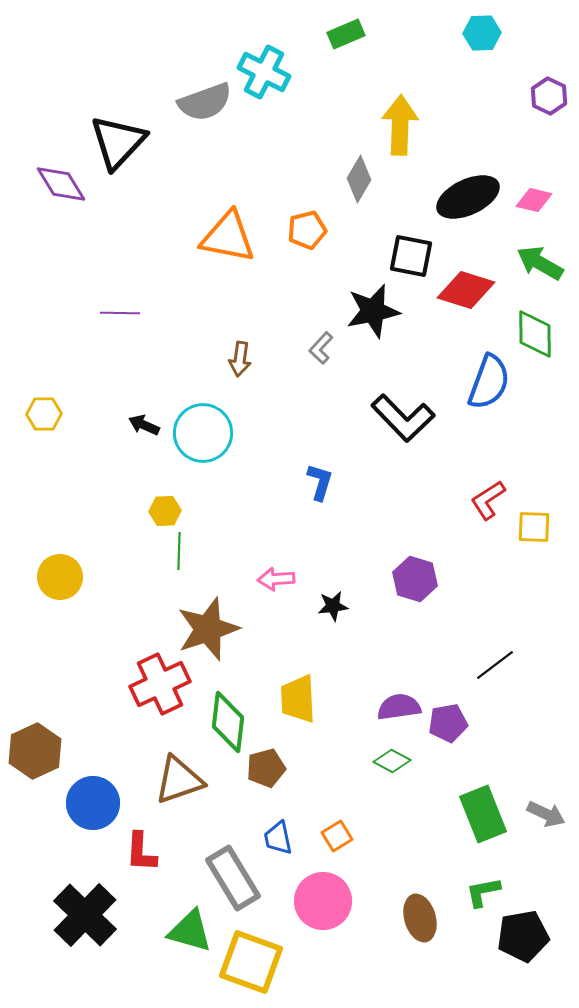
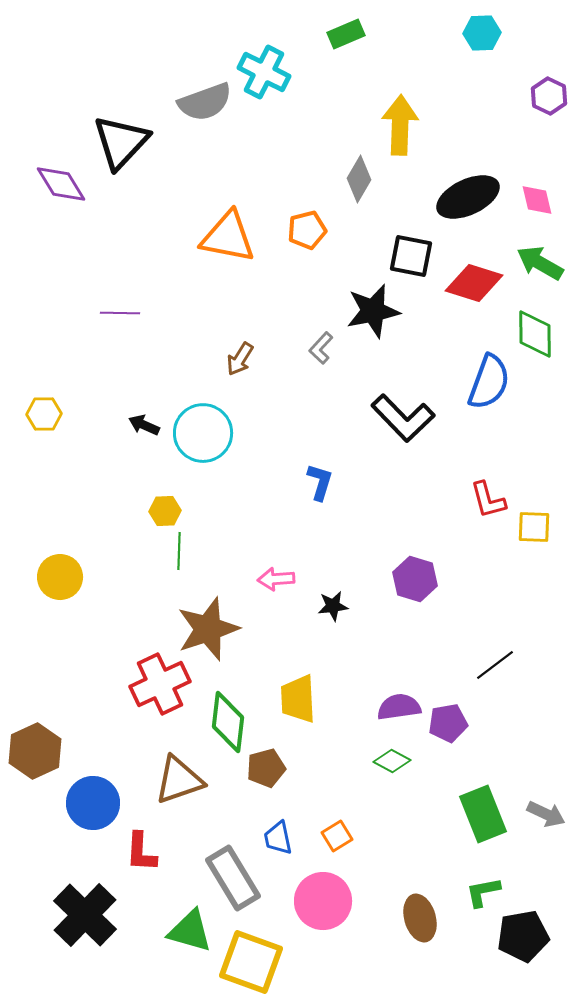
black triangle at (118, 142): moved 3 px right
pink diamond at (534, 200): moved 3 px right; rotated 63 degrees clockwise
red diamond at (466, 290): moved 8 px right, 7 px up
brown arrow at (240, 359): rotated 24 degrees clockwise
red L-shape at (488, 500): rotated 72 degrees counterclockwise
